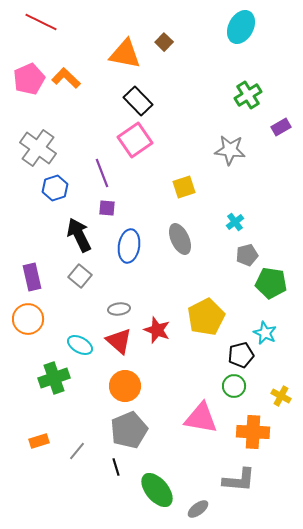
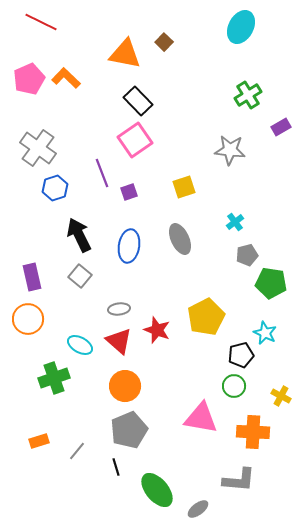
purple square at (107, 208): moved 22 px right, 16 px up; rotated 24 degrees counterclockwise
